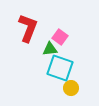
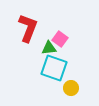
pink square: moved 2 px down
green triangle: moved 1 px left, 1 px up
cyan square: moved 6 px left
